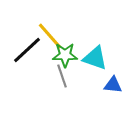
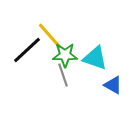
gray line: moved 1 px right, 1 px up
blue triangle: rotated 24 degrees clockwise
